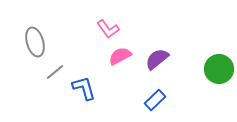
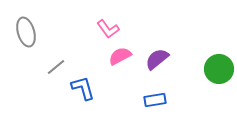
gray ellipse: moved 9 px left, 10 px up
gray line: moved 1 px right, 5 px up
blue L-shape: moved 1 px left
blue rectangle: rotated 35 degrees clockwise
